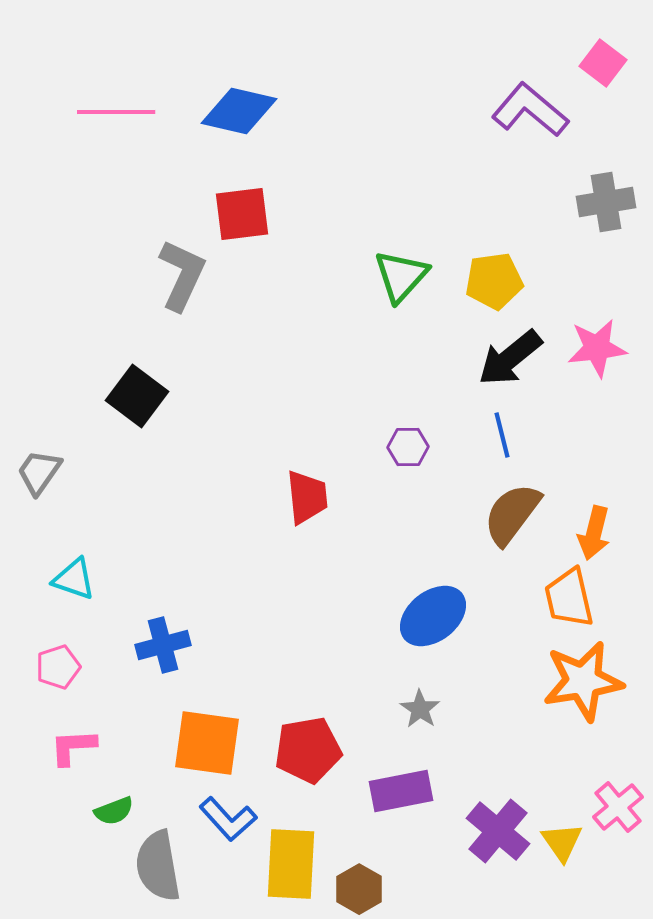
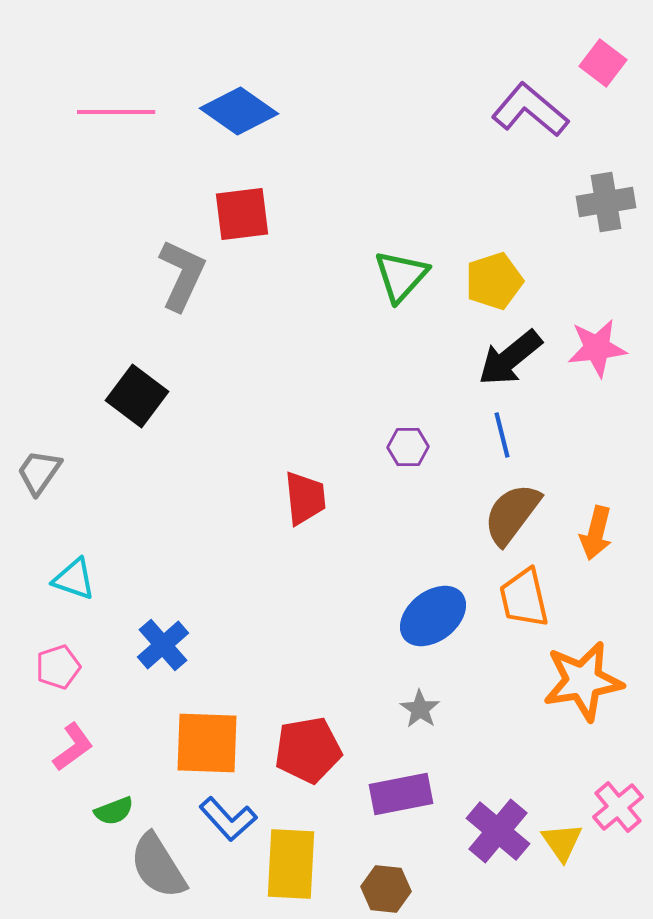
blue diamond: rotated 22 degrees clockwise
yellow pentagon: rotated 10 degrees counterclockwise
red trapezoid: moved 2 px left, 1 px down
orange arrow: moved 2 px right
orange trapezoid: moved 45 px left
blue cross: rotated 26 degrees counterclockwise
orange square: rotated 6 degrees counterclockwise
pink L-shape: rotated 147 degrees clockwise
purple rectangle: moved 3 px down
gray semicircle: rotated 22 degrees counterclockwise
brown hexagon: moved 27 px right; rotated 24 degrees counterclockwise
